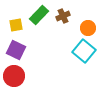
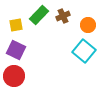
orange circle: moved 3 px up
